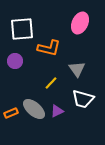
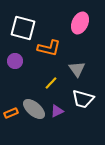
white square: moved 1 px right, 1 px up; rotated 20 degrees clockwise
